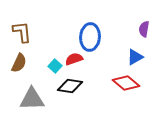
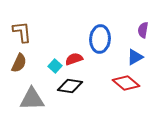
purple semicircle: moved 1 px left, 1 px down
blue ellipse: moved 10 px right, 2 px down
